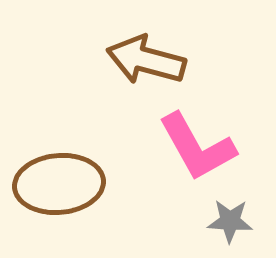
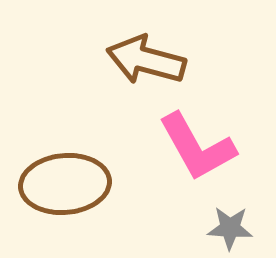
brown ellipse: moved 6 px right
gray star: moved 7 px down
